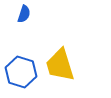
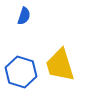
blue semicircle: moved 2 px down
